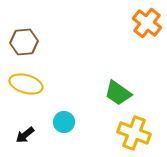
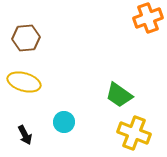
orange cross: moved 1 px right, 5 px up; rotated 32 degrees clockwise
brown hexagon: moved 2 px right, 4 px up
yellow ellipse: moved 2 px left, 2 px up
green trapezoid: moved 1 px right, 2 px down
black arrow: rotated 78 degrees counterclockwise
